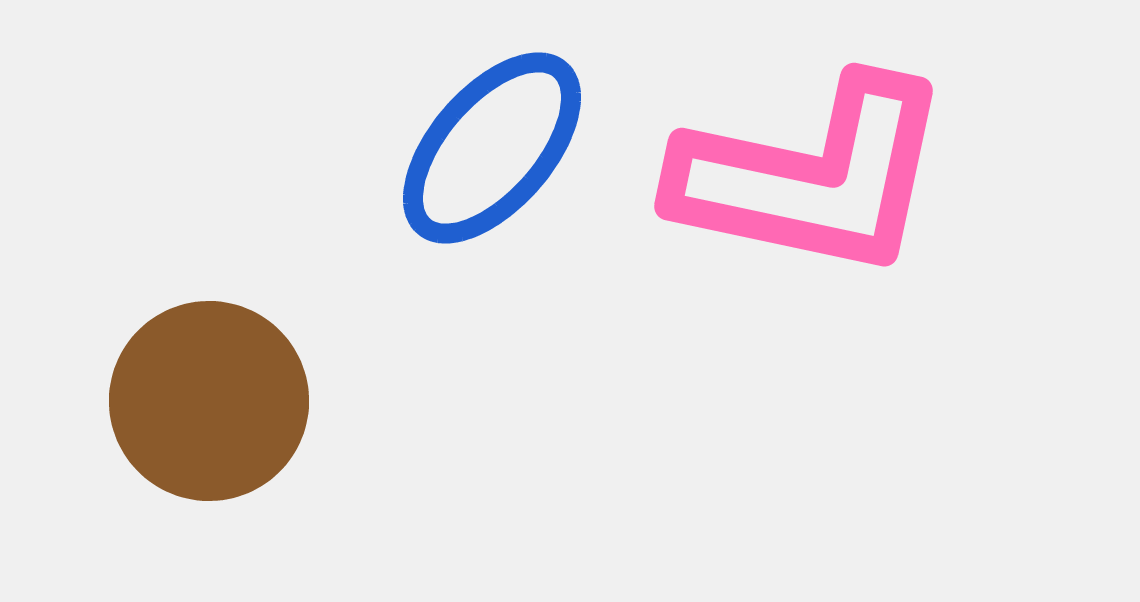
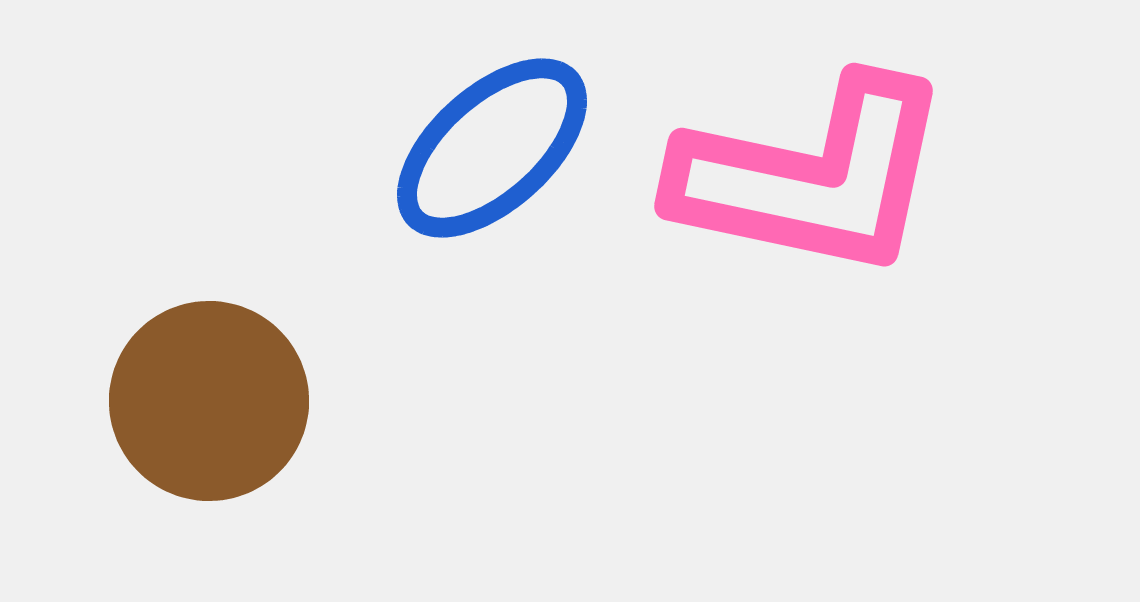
blue ellipse: rotated 7 degrees clockwise
